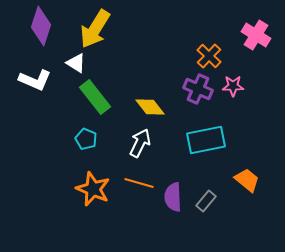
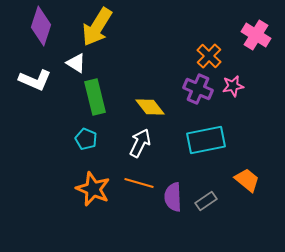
yellow arrow: moved 2 px right, 2 px up
pink star: rotated 10 degrees counterclockwise
green rectangle: rotated 24 degrees clockwise
gray rectangle: rotated 15 degrees clockwise
